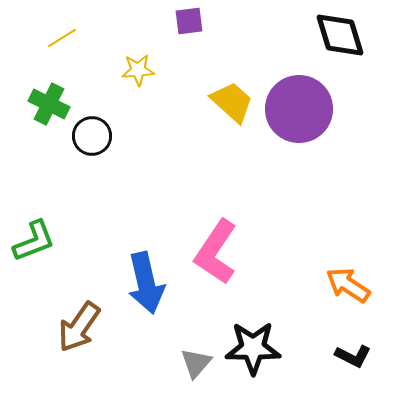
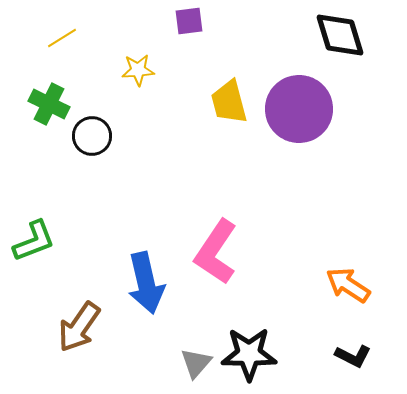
yellow trapezoid: moved 3 px left; rotated 147 degrees counterclockwise
black star: moved 4 px left, 6 px down
